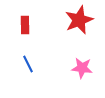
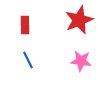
blue line: moved 4 px up
pink star: moved 1 px left, 7 px up
